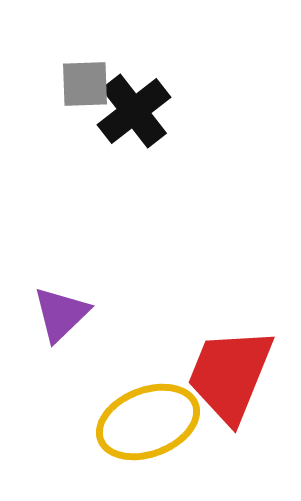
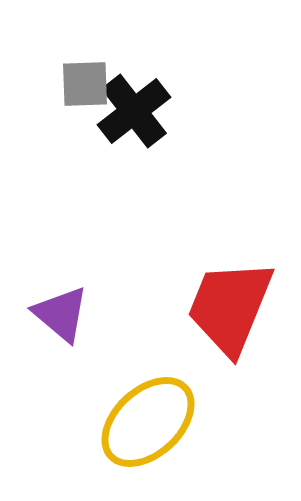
purple triangle: rotated 36 degrees counterclockwise
red trapezoid: moved 68 px up
yellow ellipse: rotated 22 degrees counterclockwise
